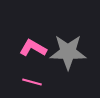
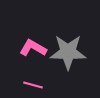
pink line: moved 1 px right, 3 px down
